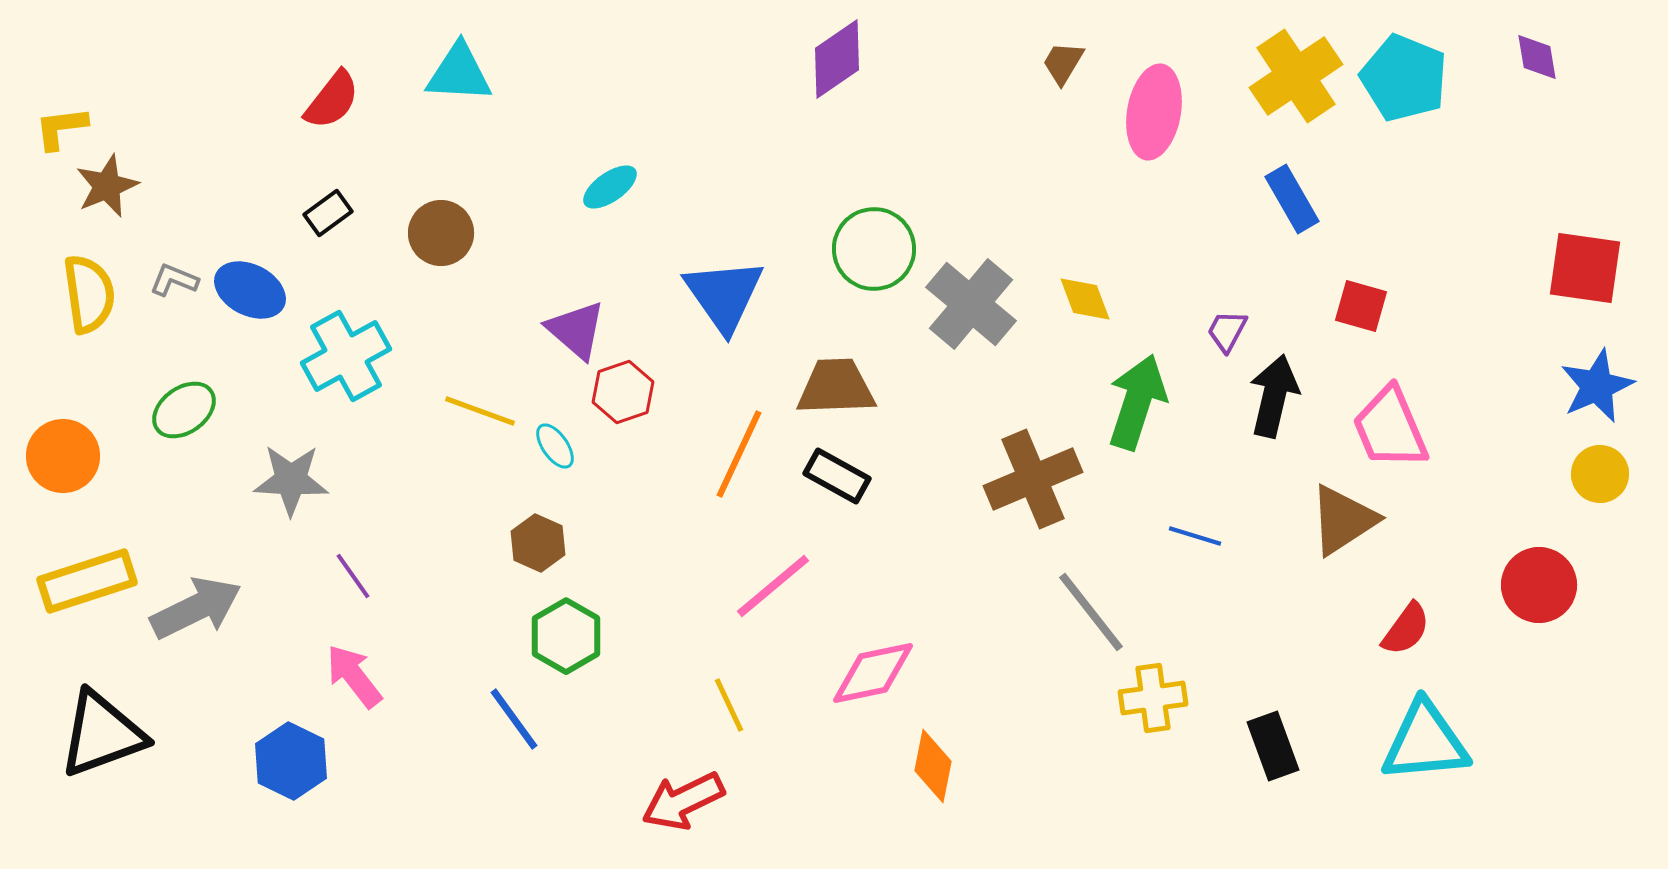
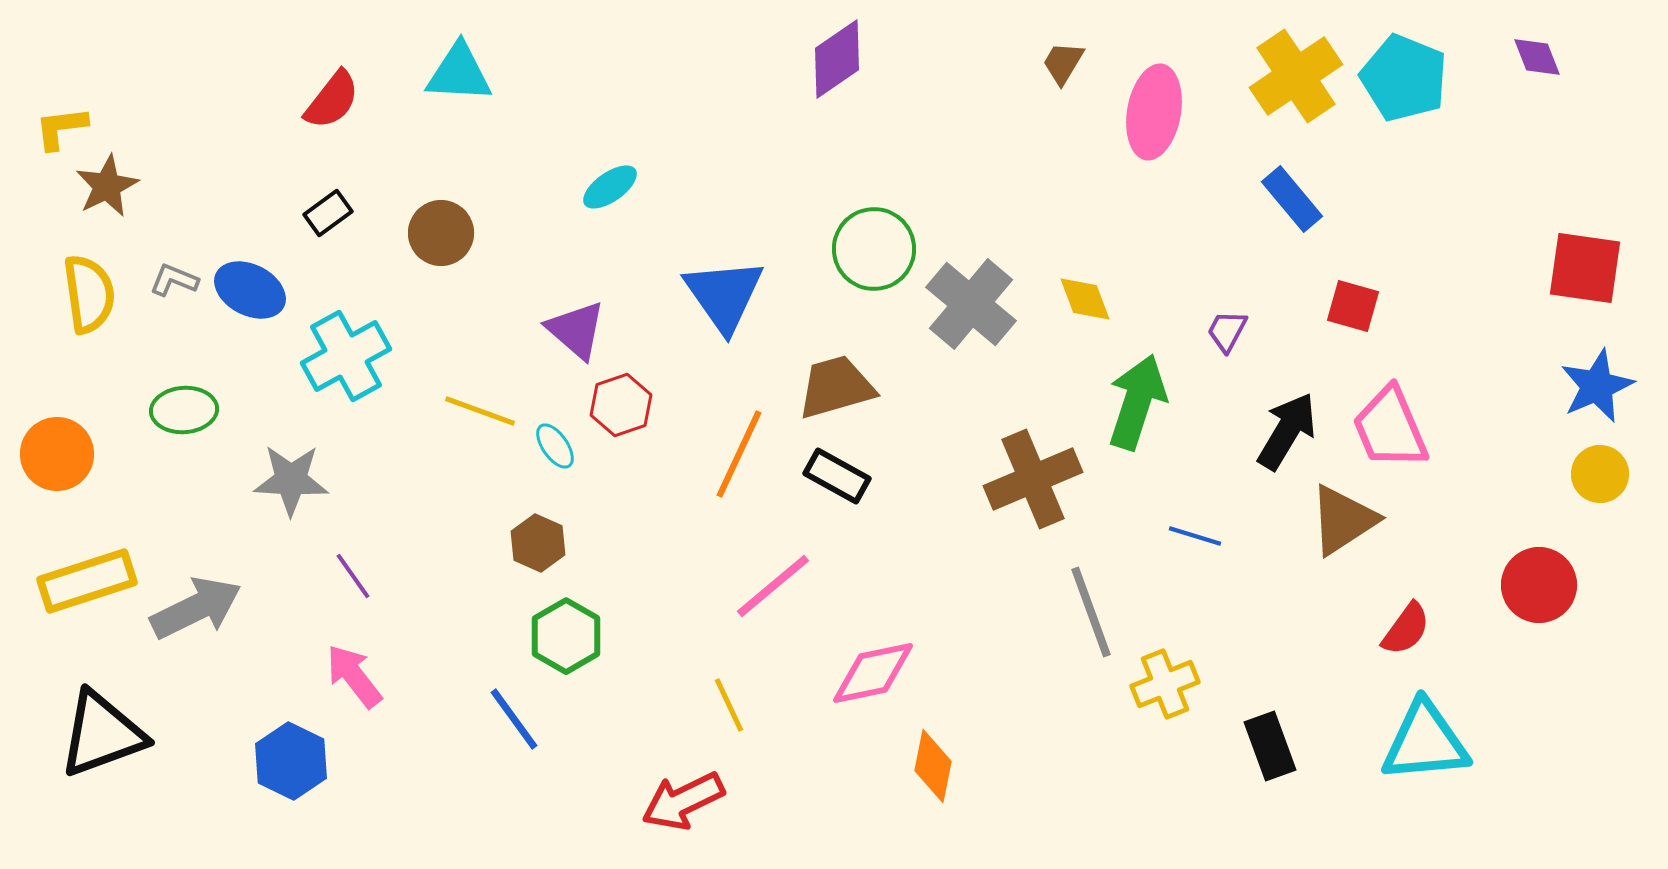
purple diamond at (1537, 57): rotated 12 degrees counterclockwise
brown star at (107, 186): rotated 4 degrees counterclockwise
blue rectangle at (1292, 199): rotated 10 degrees counterclockwise
red square at (1361, 306): moved 8 px left
brown trapezoid at (836, 387): rotated 14 degrees counterclockwise
red hexagon at (623, 392): moved 2 px left, 13 px down
black arrow at (1274, 396): moved 13 px right, 35 px down; rotated 18 degrees clockwise
green ellipse at (184, 410): rotated 32 degrees clockwise
orange circle at (63, 456): moved 6 px left, 2 px up
gray line at (1091, 612): rotated 18 degrees clockwise
yellow cross at (1153, 698): moved 12 px right, 14 px up; rotated 14 degrees counterclockwise
black rectangle at (1273, 746): moved 3 px left
